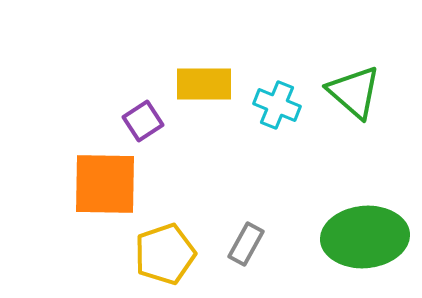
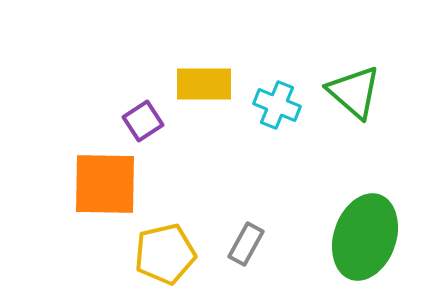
green ellipse: rotated 66 degrees counterclockwise
yellow pentagon: rotated 6 degrees clockwise
